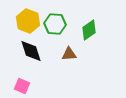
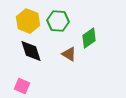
green hexagon: moved 3 px right, 3 px up
green diamond: moved 8 px down
brown triangle: rotated 35 degrees clockwise
